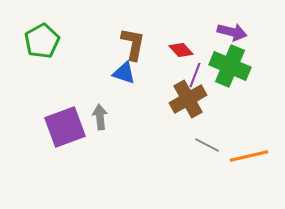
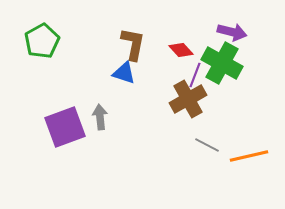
green cross: moved 8 px left, 3 px up; rotated 6 degrees clockwise
